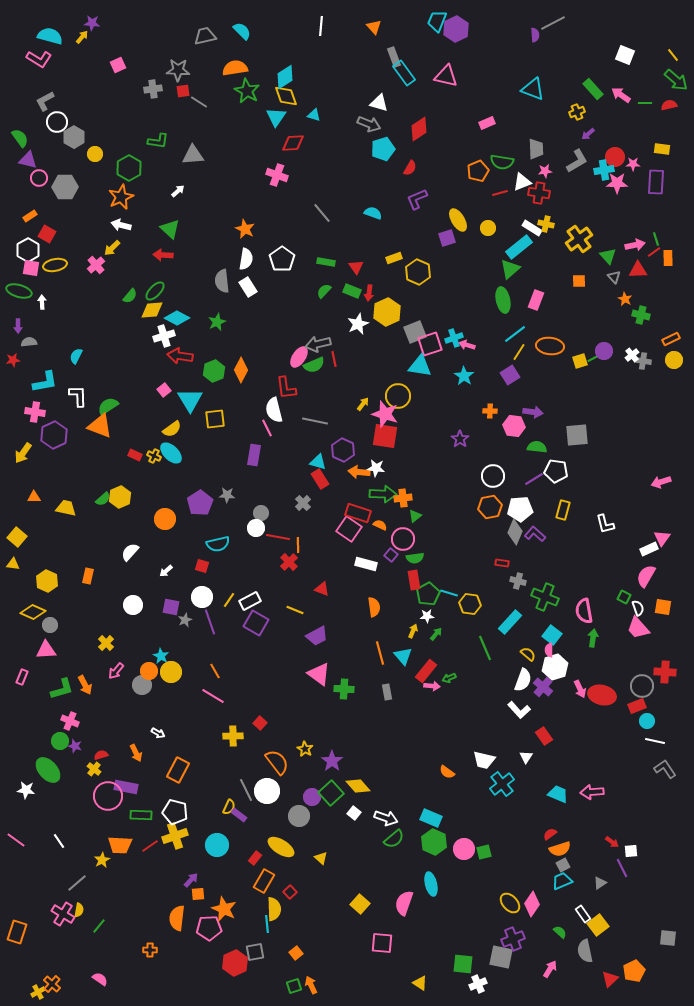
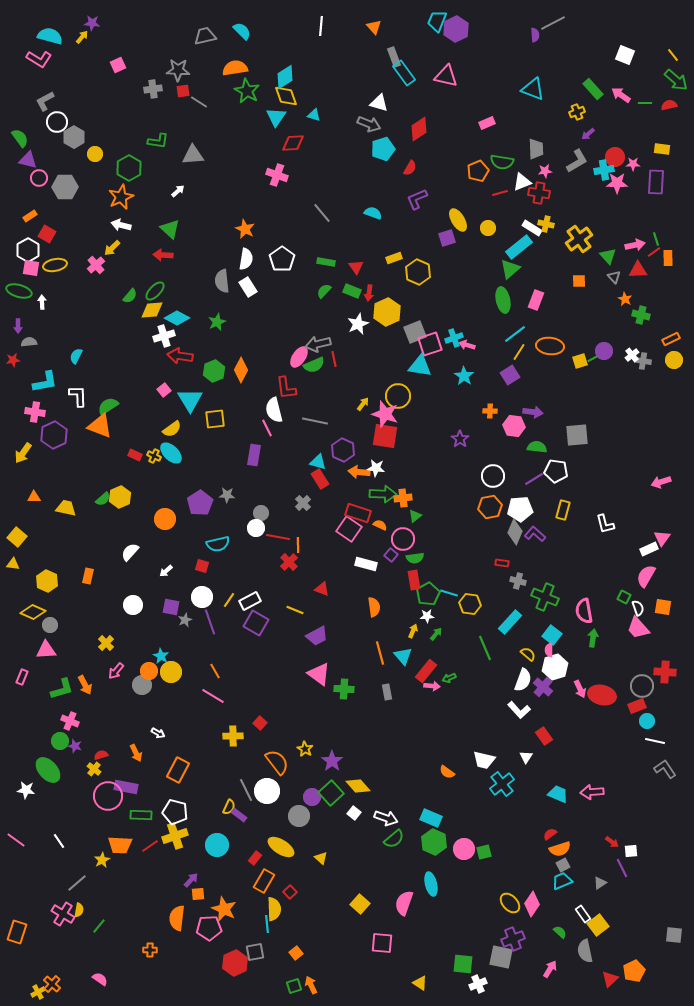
gray square at (668, 938): moved 6 px right, 3 px up
